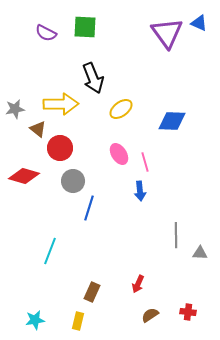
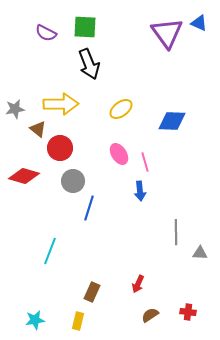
black arrow: moved 4 px left, 14 px up
gray line: moved 3 px up
